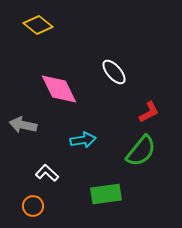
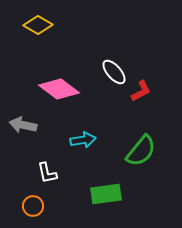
yellow diamond: rotated 8 degrees counterclockwise
pink diamond: rotated 27 degrees counterclockwise
red L-shape: moved 8 px left, 21 px up
white L-shape: rotated 145 degrees counterclockwise
